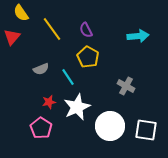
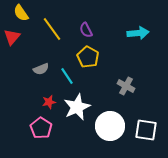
cyan arrow: moved 3 px up
cyan line: moved 1 px left, 1 px up
